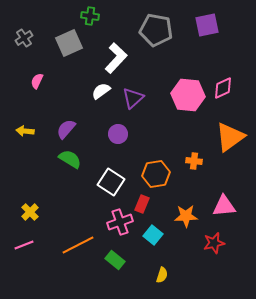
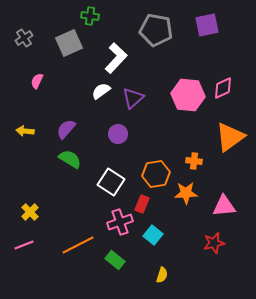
orange star: moved 23 px up
